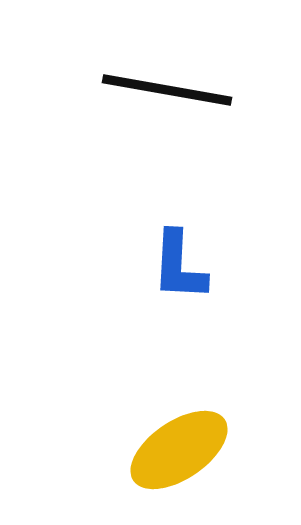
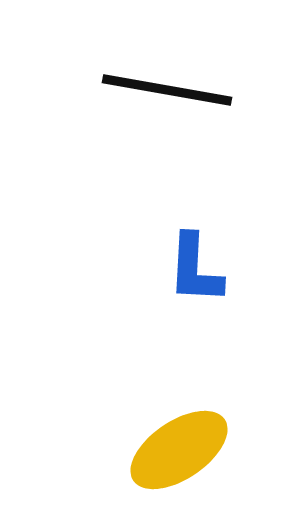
blue L-shape: moved 16 px right, 3 px down
